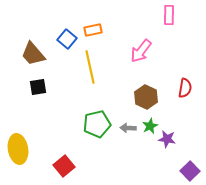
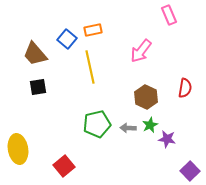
pink rectangle: rotated 24 degrees counterclockwise
brown trapezoid: moved 2 px right
green star: moved 1 px up
